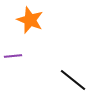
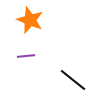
purple line: moved 13 px right
